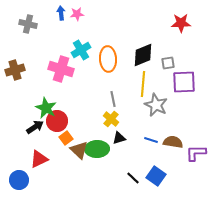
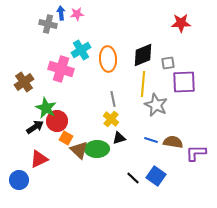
gray cross: moved 20 px right
brown cross: moved 9 px right, 12 px down; rotated 18 degrees counterclockwise
orange square: rotated 24 degrees counterclockwise
